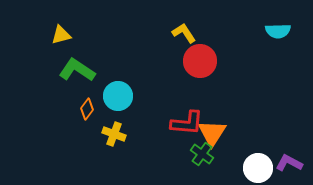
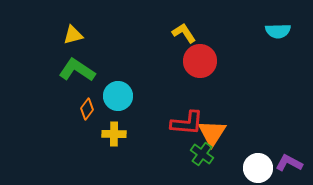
yellow triangle: moved 12 px right
yellow cross: rotated 20 degrees counterclockwise
